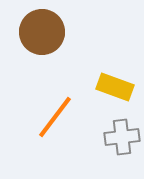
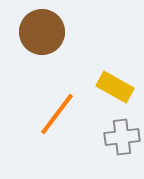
yellow rectangle: rotated 9 degrees clockwise
orange line: moved 2 px right, 3 px up
